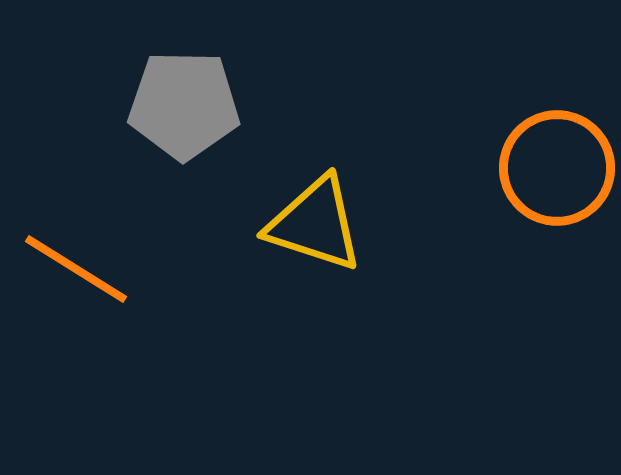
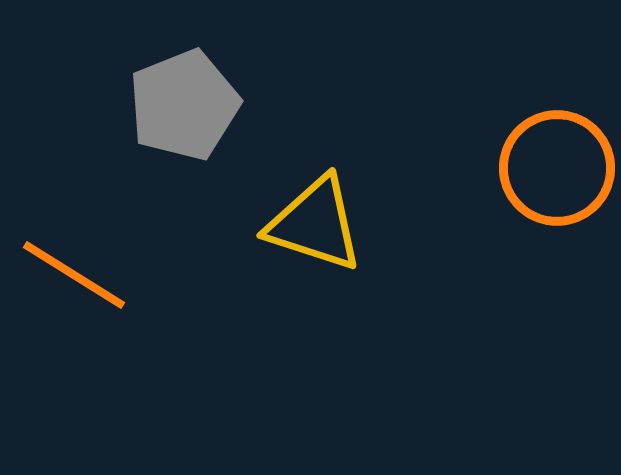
gray pentagon: rotated 23 degrees counterclockwise
orange line: moved 2 px left, 6 px down
